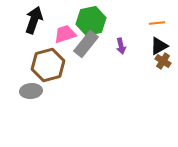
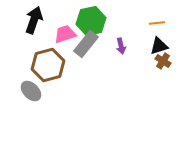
black triangle: rotated 12 degrees clockwise
gray ellipse: rotated 50 degrees clockwise
